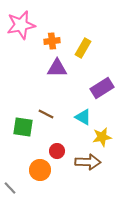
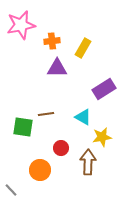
purple rectangle: moved 2 px right, 1 px down
brown line: rotated 35 degrees counterclockwise
red circle: moved 4 px right, 3 px up
brown arrow: rotated 90 degrees counterclockwise
gray line: moved 1 px right, 2 px down
